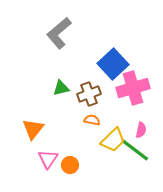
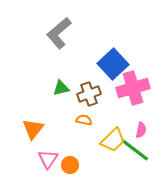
orange semicircle: moved 8 px left
